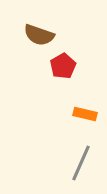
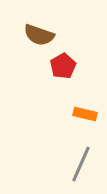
gray line: moved 1 px down
